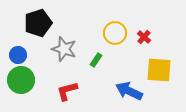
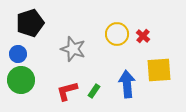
black pentagon: moved 8 px left
yellow circle: moved 2 px right, 1 px down
red cross: moved 1 px left, 1 px up
gray star: moved 9 px right
blue circle: moved 1 px up
green rectangle: moved 2 px left, 31 px down
yellow square: rotated 8 degrees counterclockwise
blue arrow: moved 2 px left, 7 px up; rotated 60 degrees clockwise
